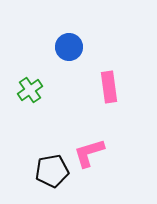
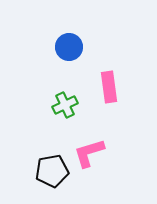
green cross: moved 35 px right, 15 px down; rotated 10 degrees clockwise
